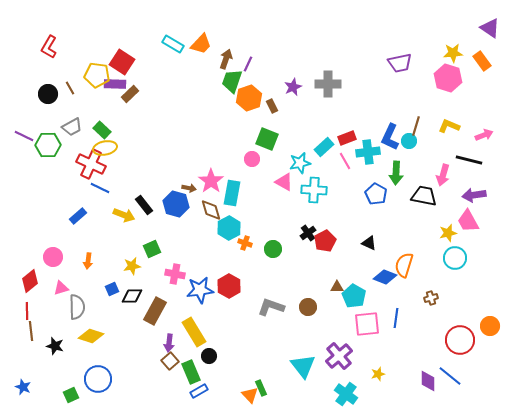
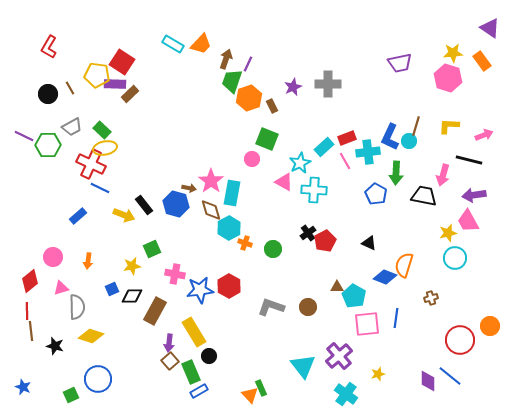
yellow L-shape at (449, 126): rotated 20 degrees counterclockwise
cyan star at (300, 163): rotated 15 degrees counterclockwise
